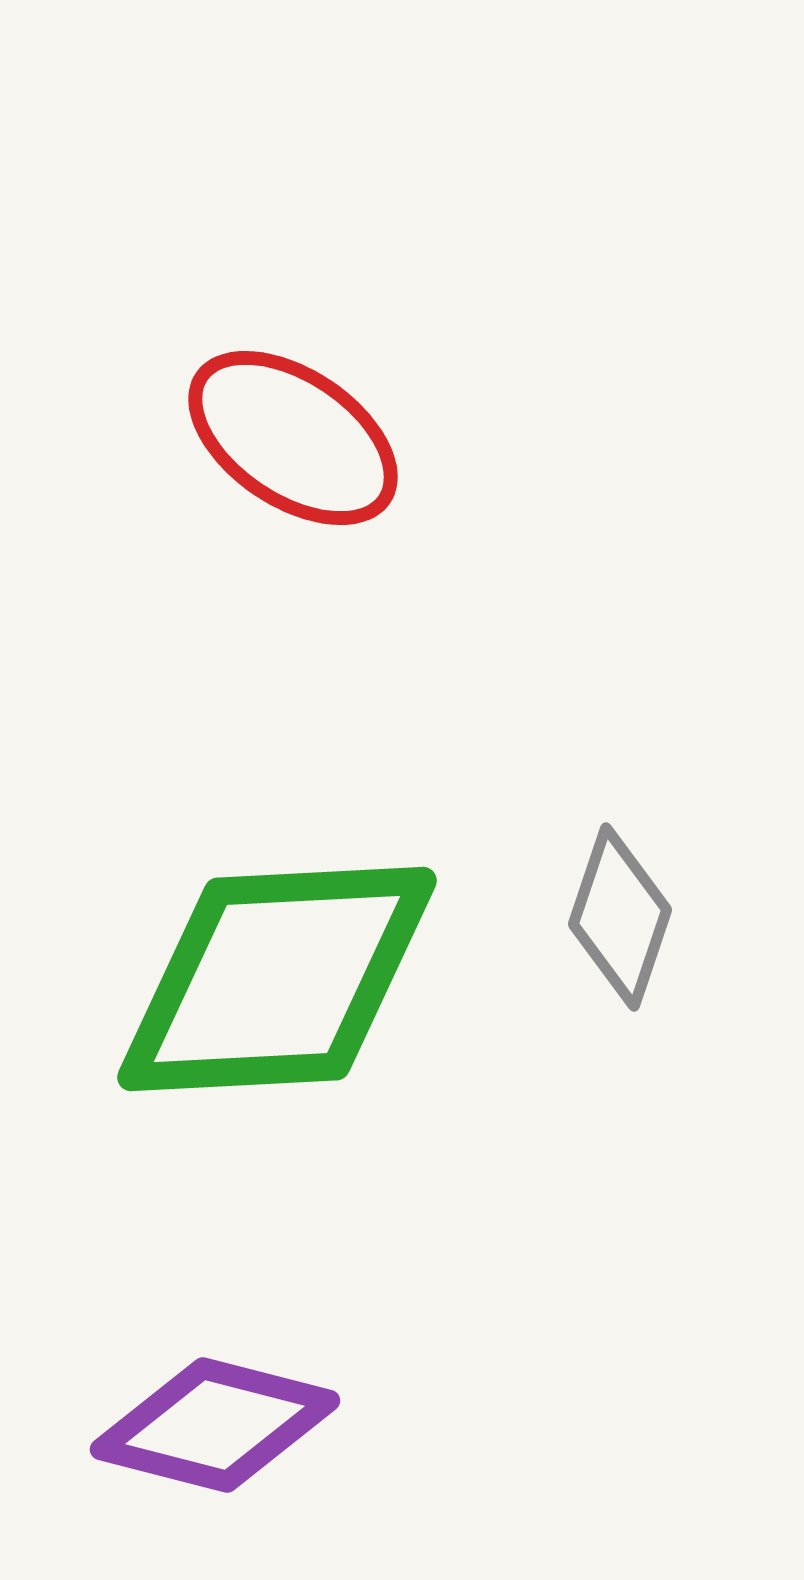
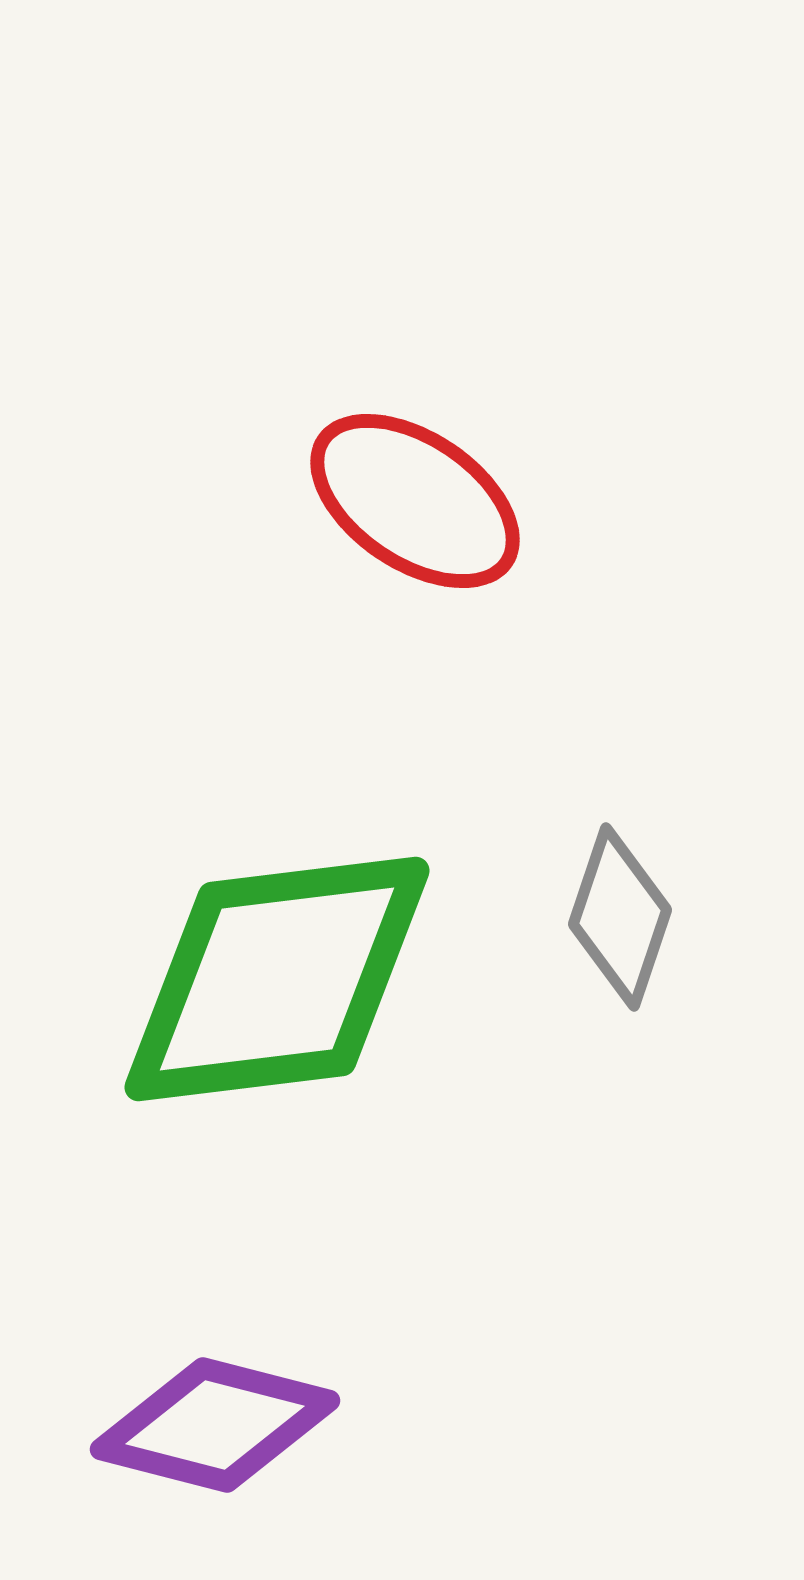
red ellipse: moved 122 px right, 63 px down
green diamond: rotated 4 degrees counterclockwise
